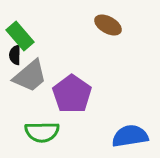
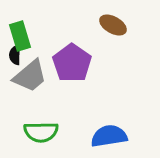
brown ellipse: moved 5 px right
green rectangle: rotated 24 degrees clockwise
purple pentagon: moved 31 px up
green semicircle: moved 1 px left
blue semicircle: moved 21 px left
